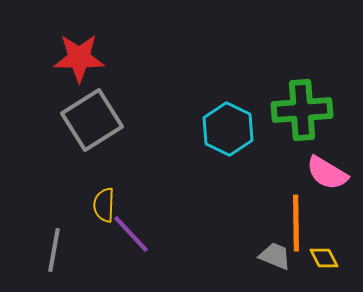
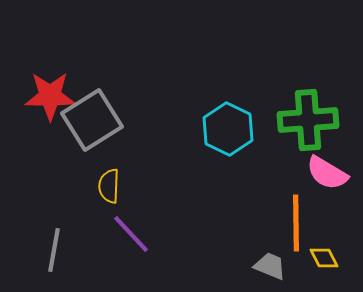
red star: moved 29 px left, 38 px down
green cross: moved 6 px right, 10 px down
yellow semicircle: moved 5 px right, 19 px up
gray trapezoid: moved 5 px left, 10 px down
